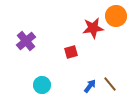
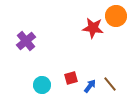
red star: rotated 15 degrees clockwise
red square: moved 26 px down
